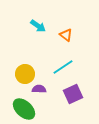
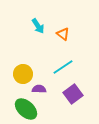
cyan arrow: rotated 21 degrees clockwise
orange triangle: moved 3 px left, 1 px up
yellow circle: moved 2 px left
purple square: rotated 12 degrees counterclockwise
green ellipse: moved 2 px right
